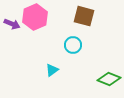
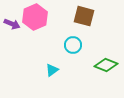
green diamond: moved 3 px left, 14 px up
